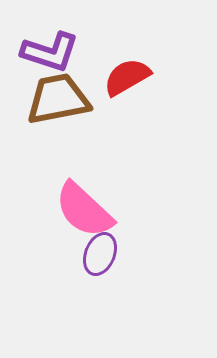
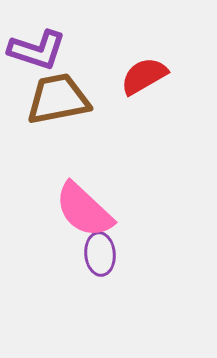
purple L-shape: moved 13 px left, 2 px up
red semicircle: moved 17 px right, 1 px up
purple ellipse: rotated 27 degrees counterclockwise
